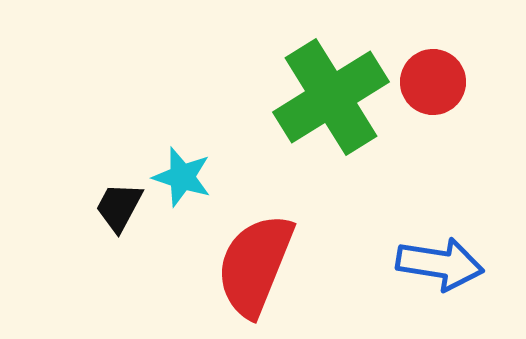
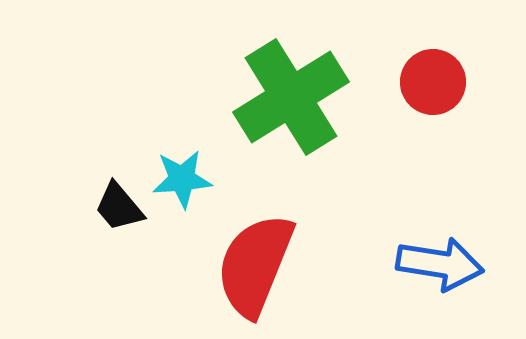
green cross: moved 40 px left
cyan star: moved 2 px down; rotated 22 degrees counterclockwise
black trapezoid: rotated 68 degrees counterclockwise
